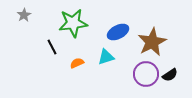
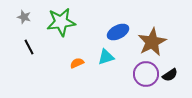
gray star: moved 2 px down; rotated 24 degrees counterclockwise
green star: moved 12 px left, 1 px up
black line: moved 23 px left
